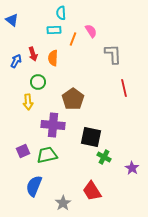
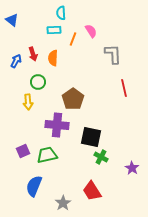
purple cross: moved 4 px right
green cross: moved 3 px left
